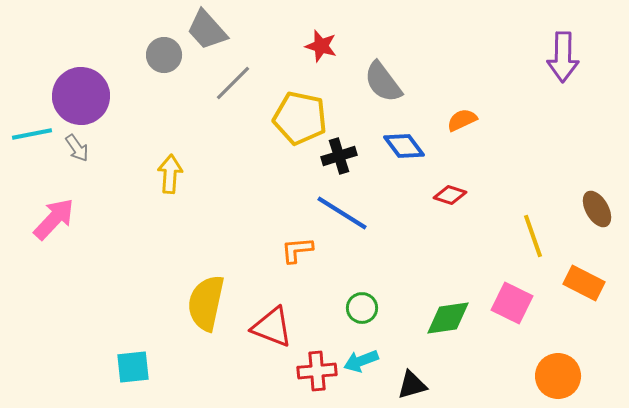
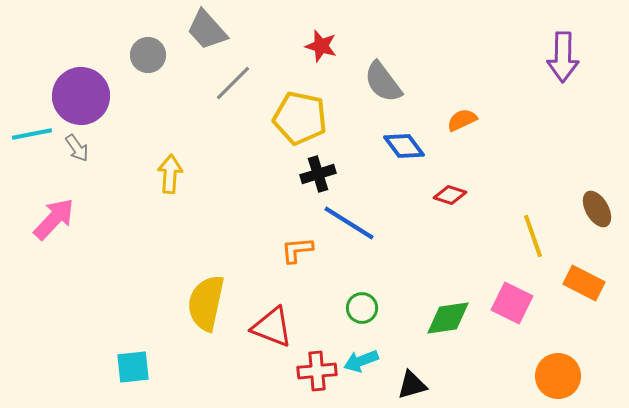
gray circle: moved 16 px left
black cross: moved 21 px left, 18 px down
blue line: moved 7 px right, 10 px down
